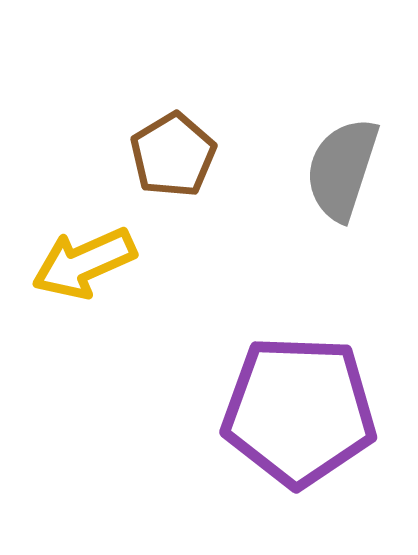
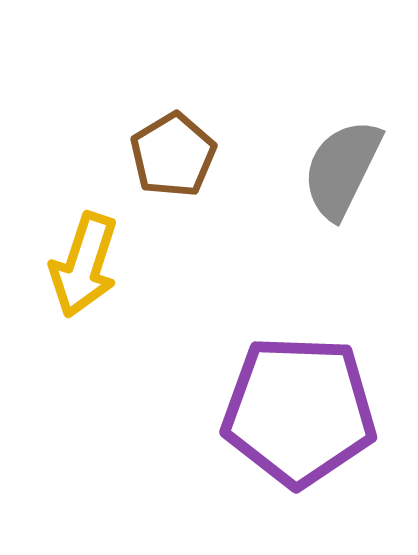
gray semicircle: rotated 8 degrees clockwise
yellow arrow: moved 2 px down; rotated 48 degrees counterclockwise
